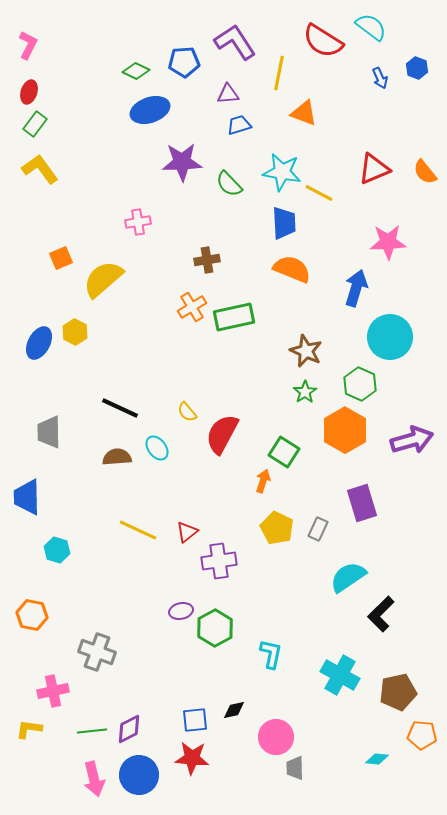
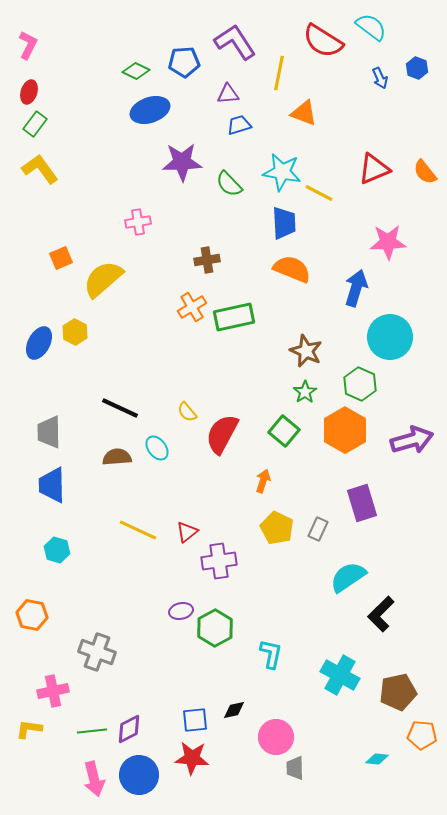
green square at (284, 452): moved 21 px up; rotated 8 degrees clockwise
blue trapezoid at (27, 497): moved 25 px right, 12 px up
